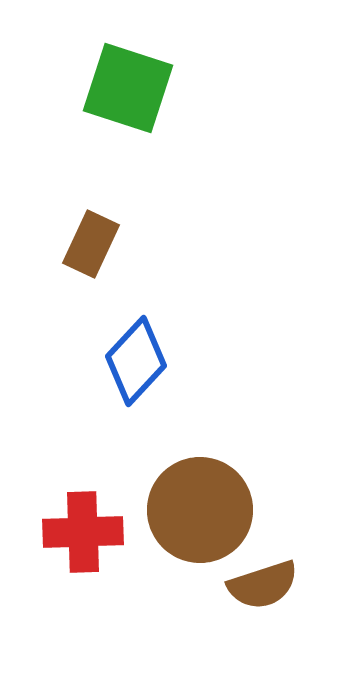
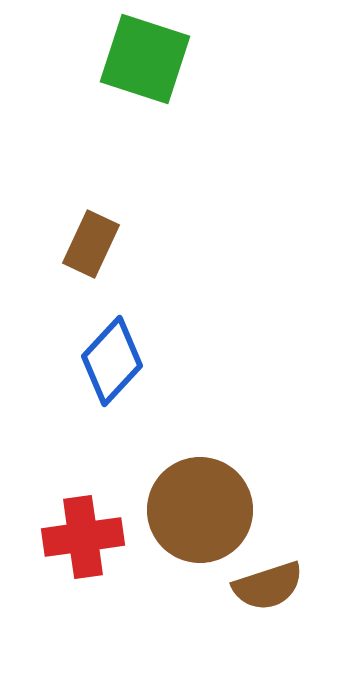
green square: moved 17 px right, 29 px up
blue diamond: moved 24 px left
red cross: moved 5 px down; rotated 6 degrees counterclockwise
brown semicircle: moved 5 px right, 1 px down
